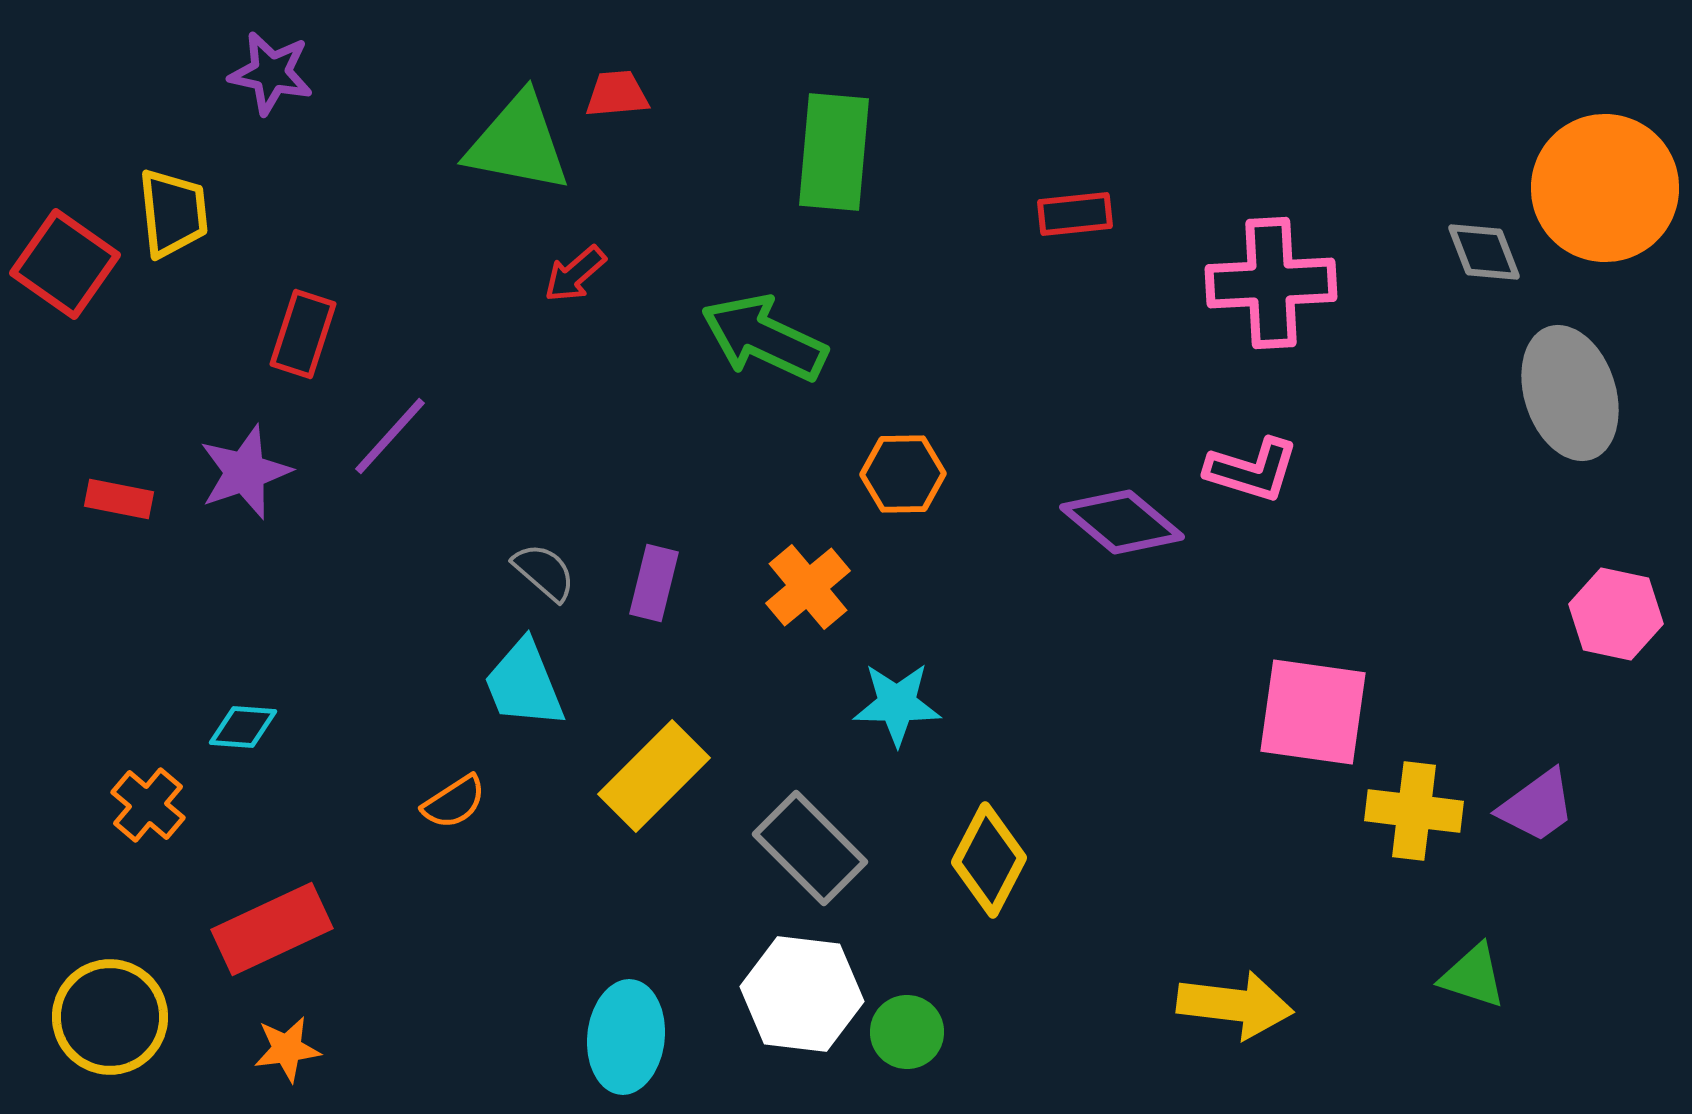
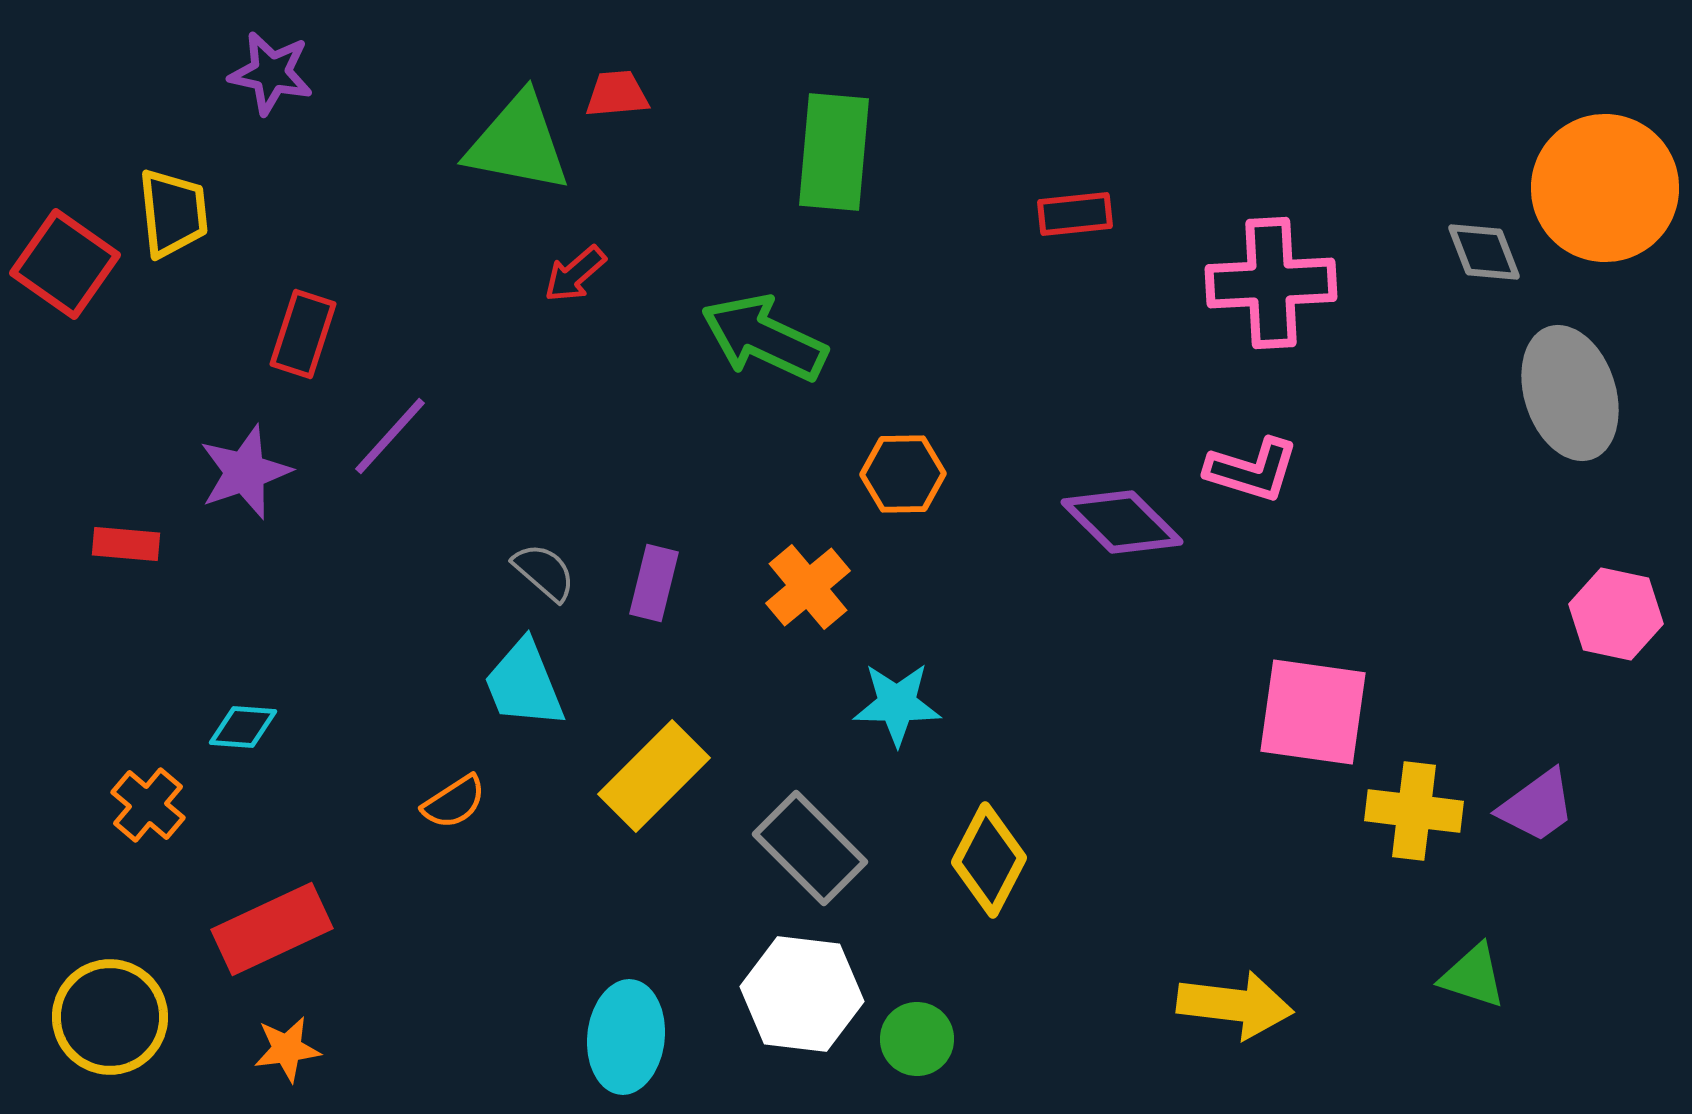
red rectangle at (119, 499): moved 7 px right, 45 px down; rotated 6 degrees counterclockwise
purple diamond at (1122, 522): rotated 5 degrees clockwise
green circle at (907, 1032): moved 10 px right, 7 px down
